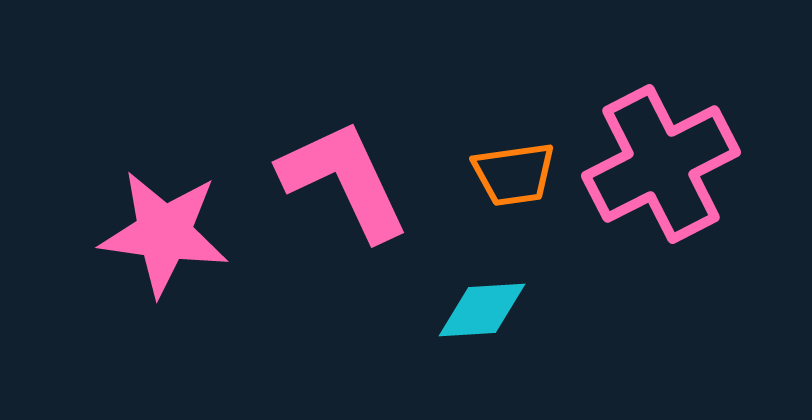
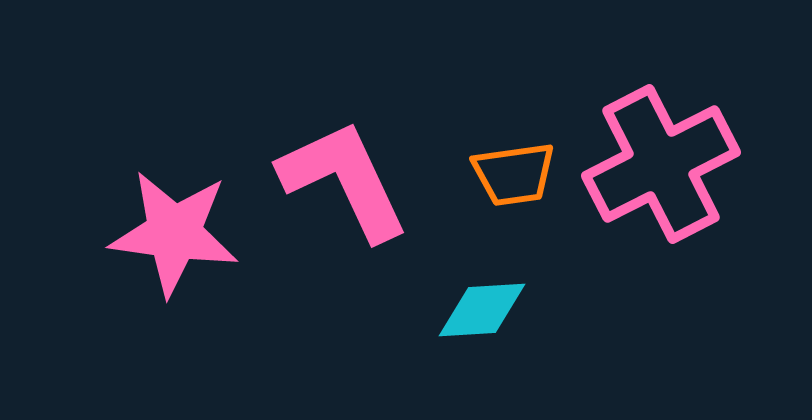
pink star: moved 10 px right
